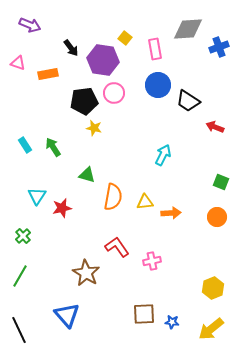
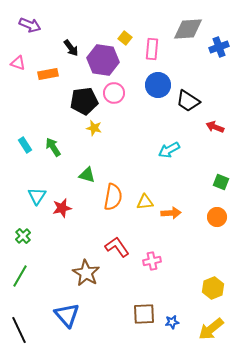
pink rectangle: moved 3 px left; rotated 15 degrees clockwise
cyan arrow: moved 6 px right, 5 px up; rotated 145 degrees counterclockwise
blue star: rotated 16 degrees counterclockwise
